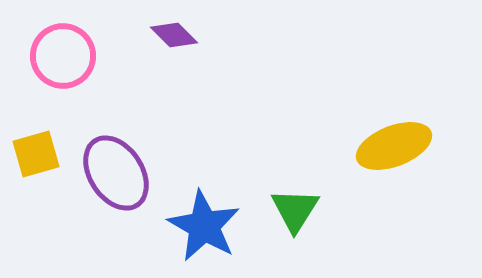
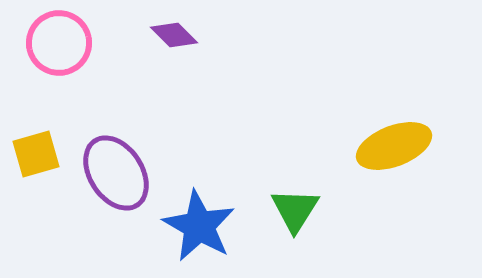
pink circle: moved 4 px left, 13 px up
blue star: moved 5 px left
